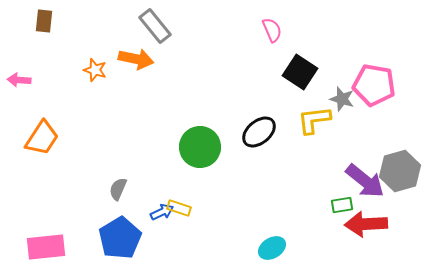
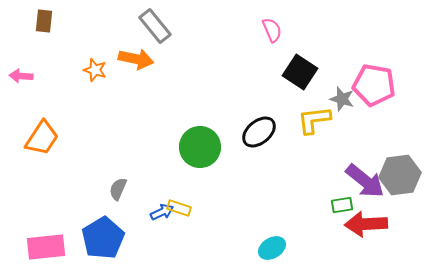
pink arrow: moved 2 px right, 4 px up
gray hexagon: moved 4 px down; rotated 9 degrees clockwise
blue pentagon: moved 17 px left
